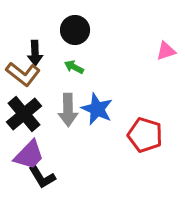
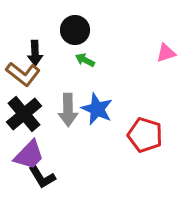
pink triangle: moved 2 px down
green arrow: moved 11 px right, 7 px up
